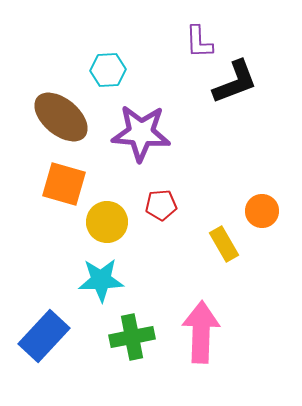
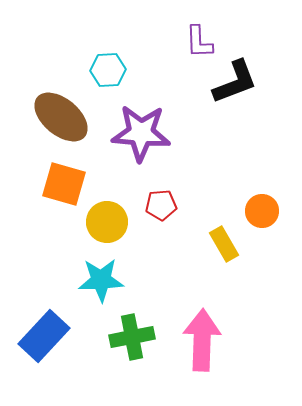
pink arrow: moved 1 px right, 8 px down
